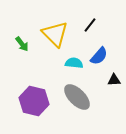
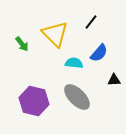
black line: moved 1 px right, 3 px up
blue semicircle: moved 3 px up
